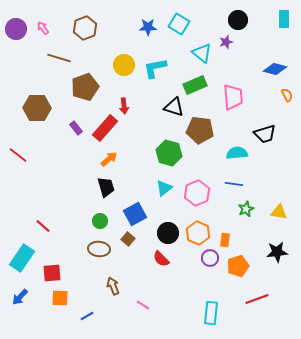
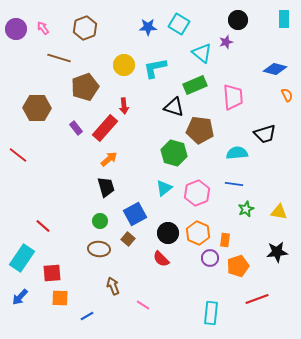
green hexagon at (169, 153): moved 5 px right
